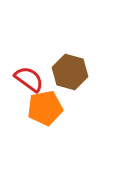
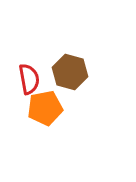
red semicircle: rotated 44 degrees clockwise
